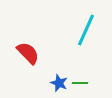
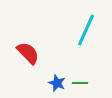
blue star: moved 2 px left
